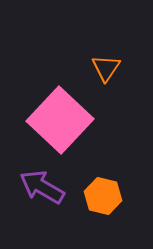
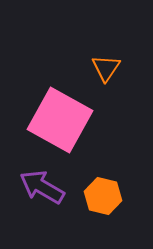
pink square: rotated 14 degrees counterclockwise
